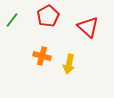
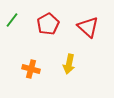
red pentagon: moved 8 px down
orange cross: moved 11 px left, 13 px down
